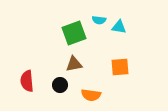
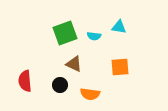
cyan semicircle: moved 5 px left, 16 px down
green square: moved 9 px left
brown triangle: rotated 36 degrees clockwise
red semicircle: moved 2 px left
orange semicircle: moved 1 px left, 1 px up
